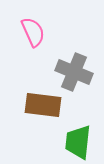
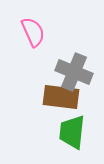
brown rectangle: moved 18 px right, 8 px up
green trapezoid: moved 6 px left, 10 px up
